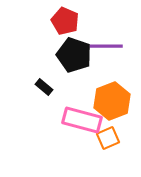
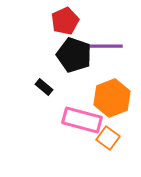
red pentagon: rotated 24 degrees clockwise
orange hexagon: moved 3 px up
orange square: rotated 30 degrees counterclockwise
